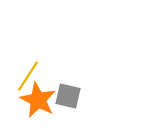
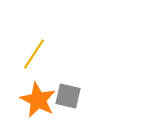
yellow line: moved 6 px right, 22 px up
